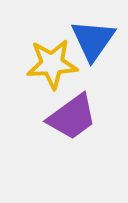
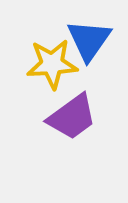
blue triangle: moved 4 px left
